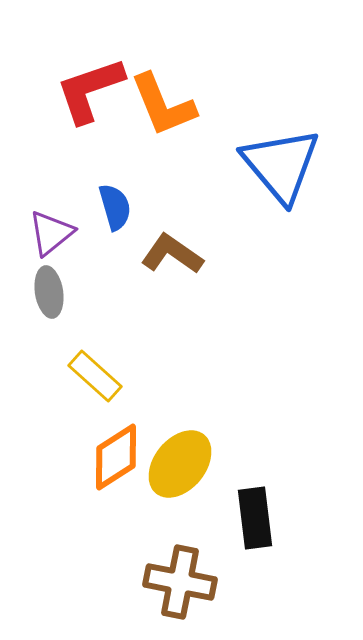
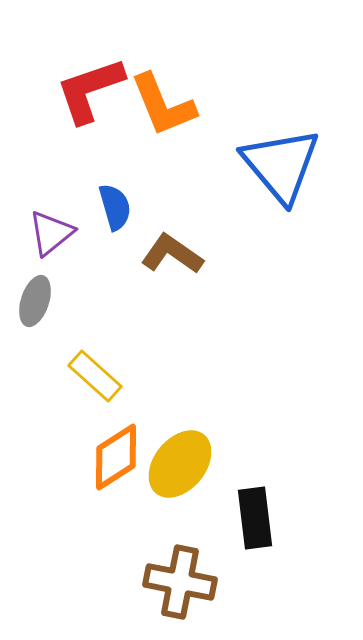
gray ellipse: moved 14 px left, 9 px down; rotated 27 degrees clockwise
